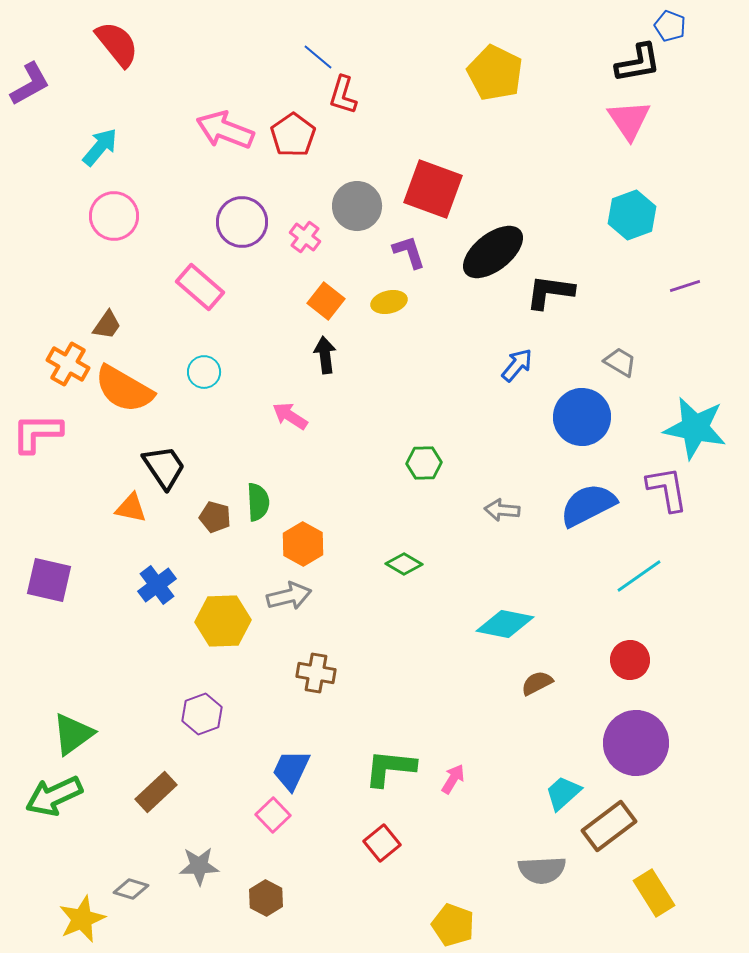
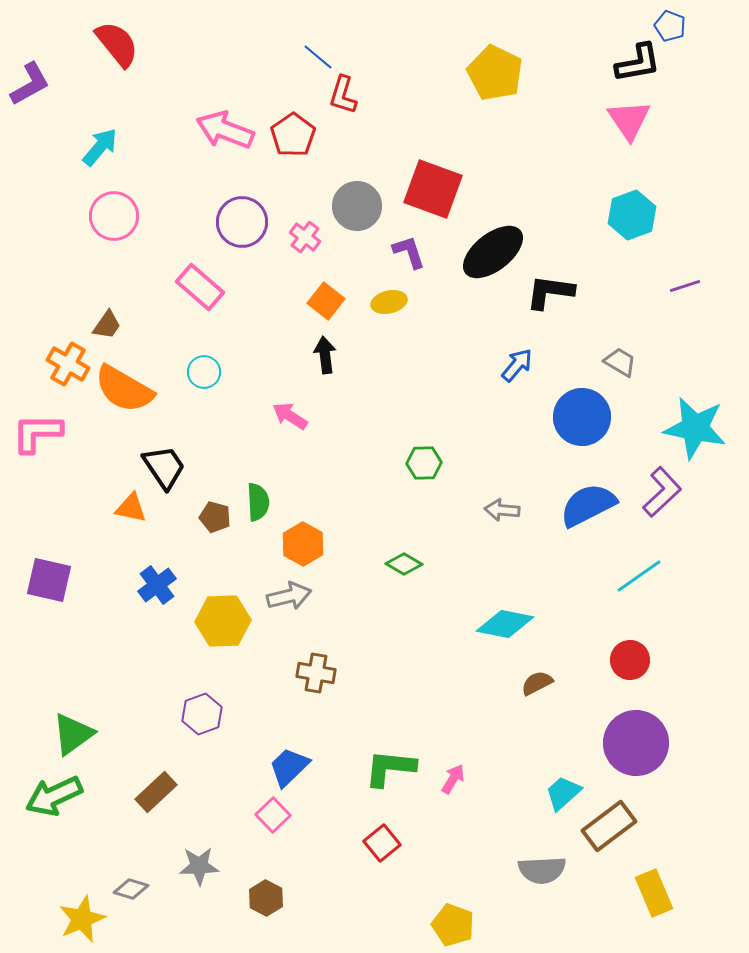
purple L-shape at (667, 489): moved 5 px left, 3 px down; rotated 57 degrees clockwise
blue trapezoid at (291, 770): moved 2 px left, 3 px up; rotated 21 degrees clockwise
yellow rectangle at (654, 893): rotated 9 degrees clockwise
